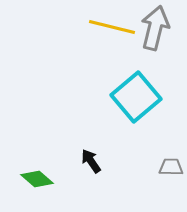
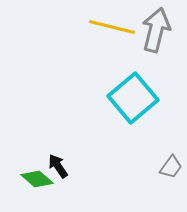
gray arrow: moved 1 px right, 2 px down
cyan square: moved 3 px left, 1 px down
black arrow: moved 33 px left, 5 px down
gray trapezoid: rotated 125 degrees clockwise
